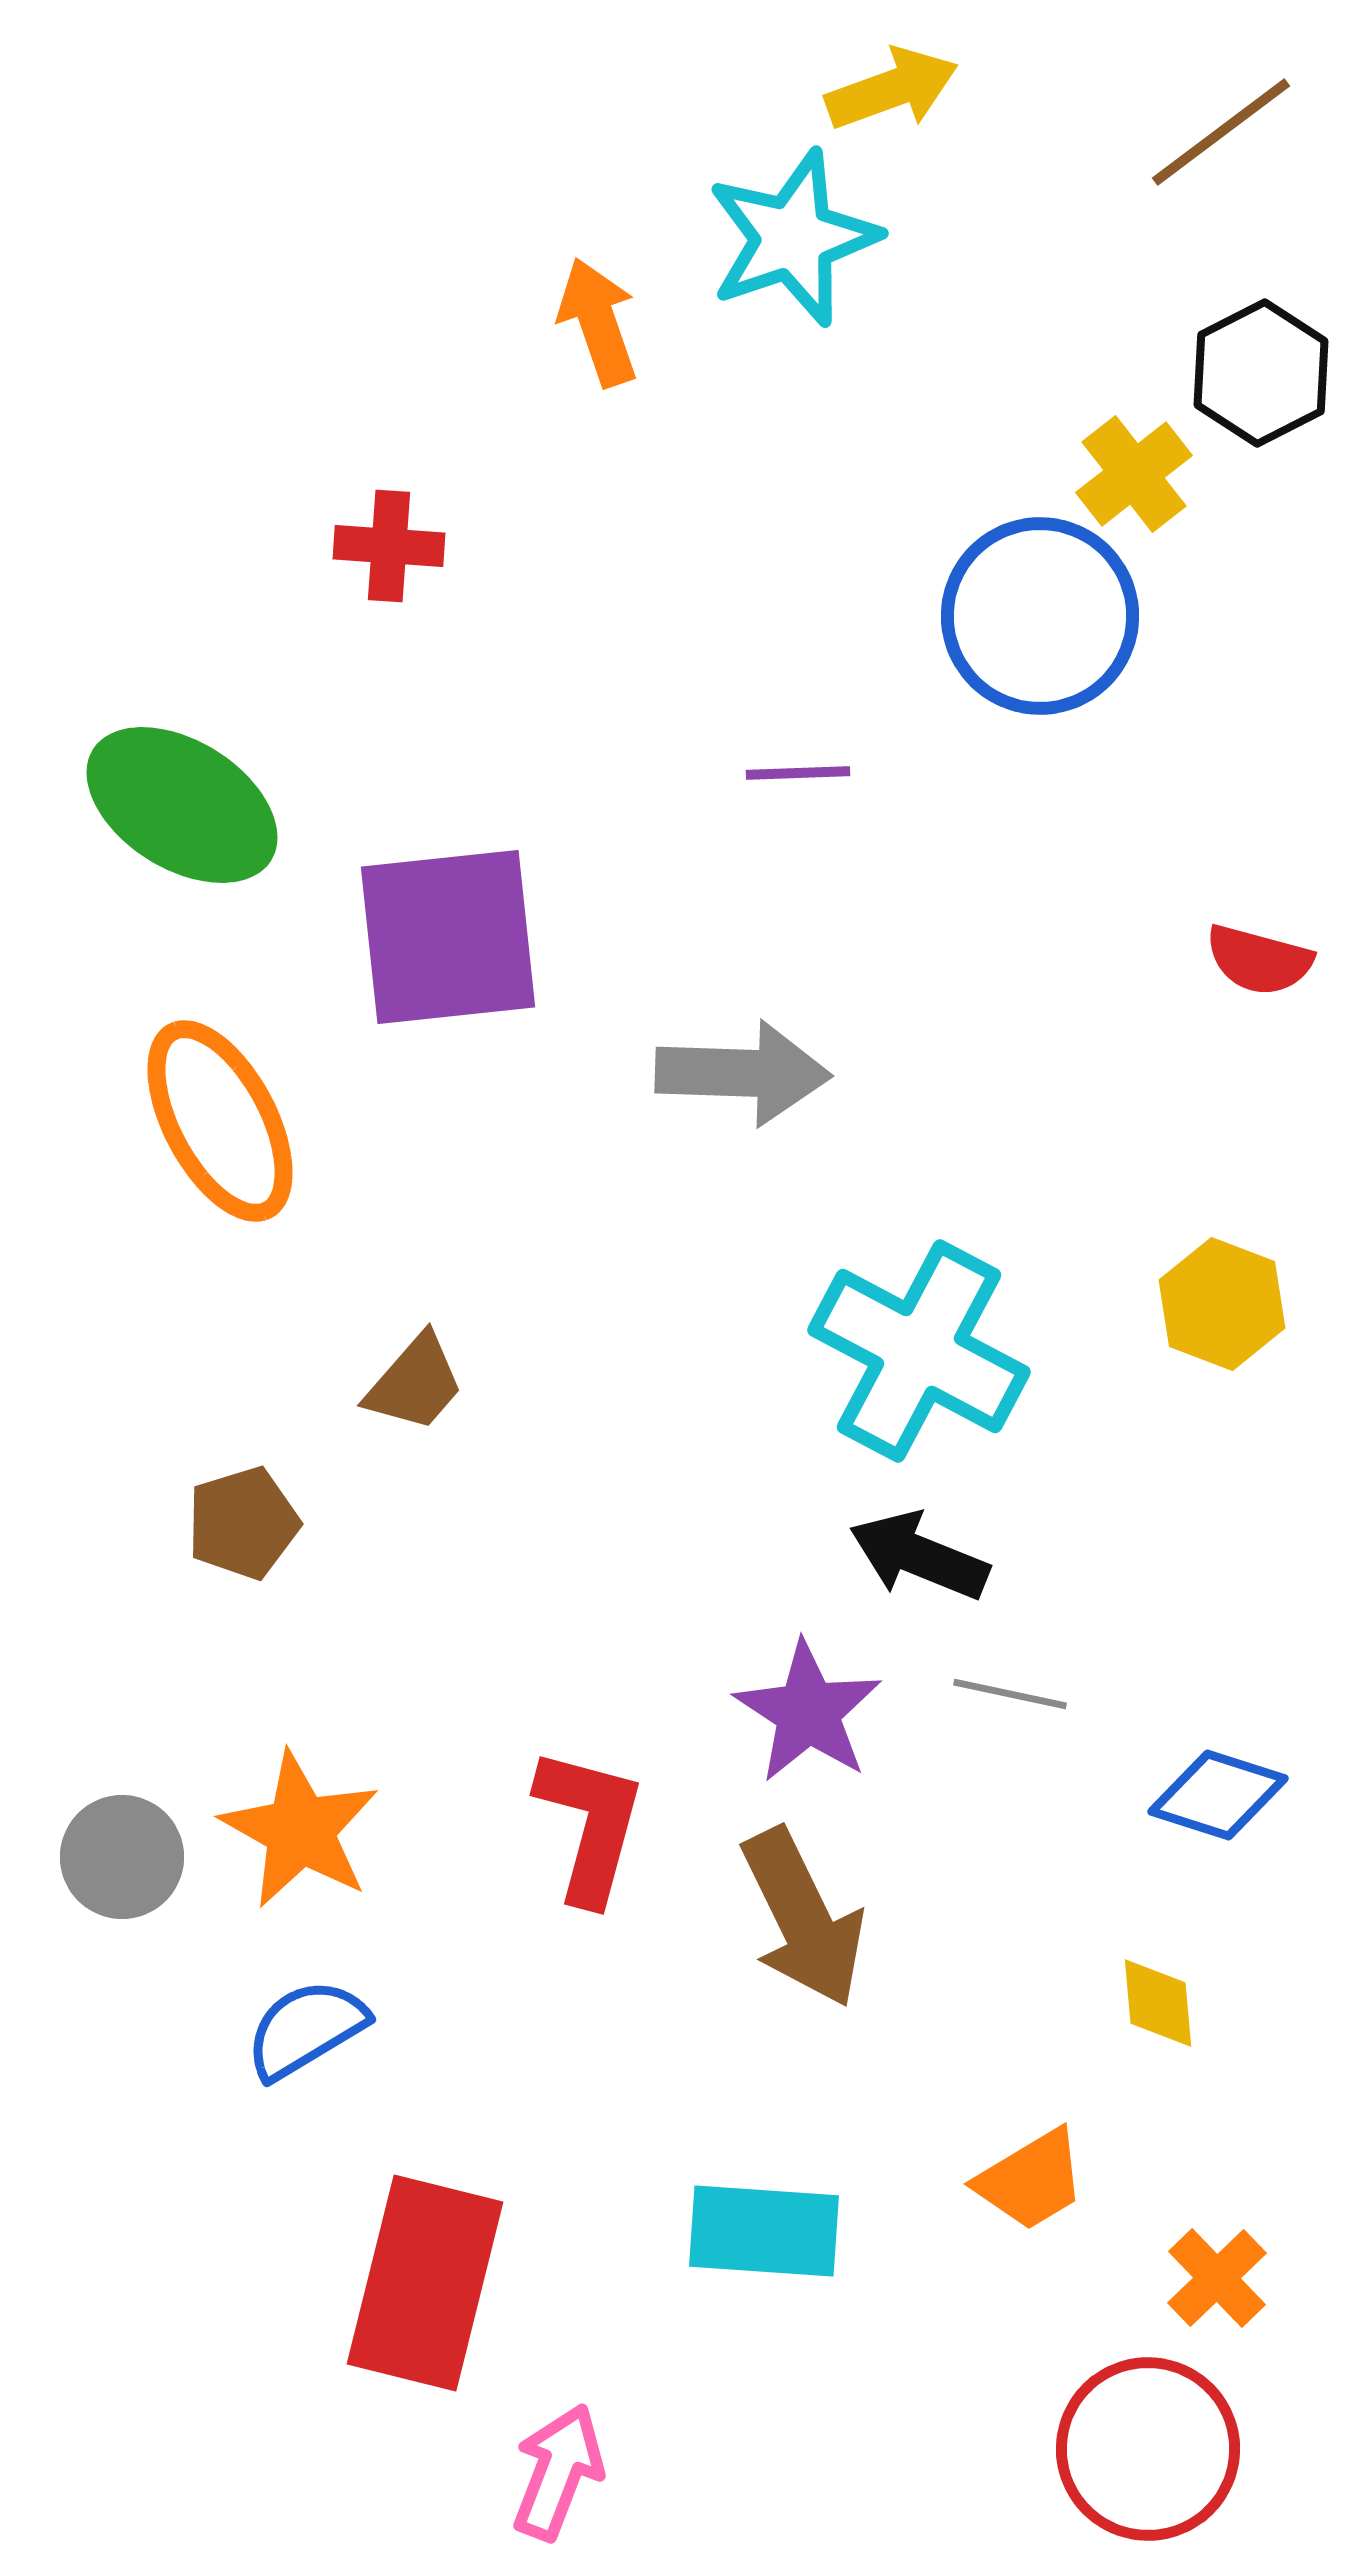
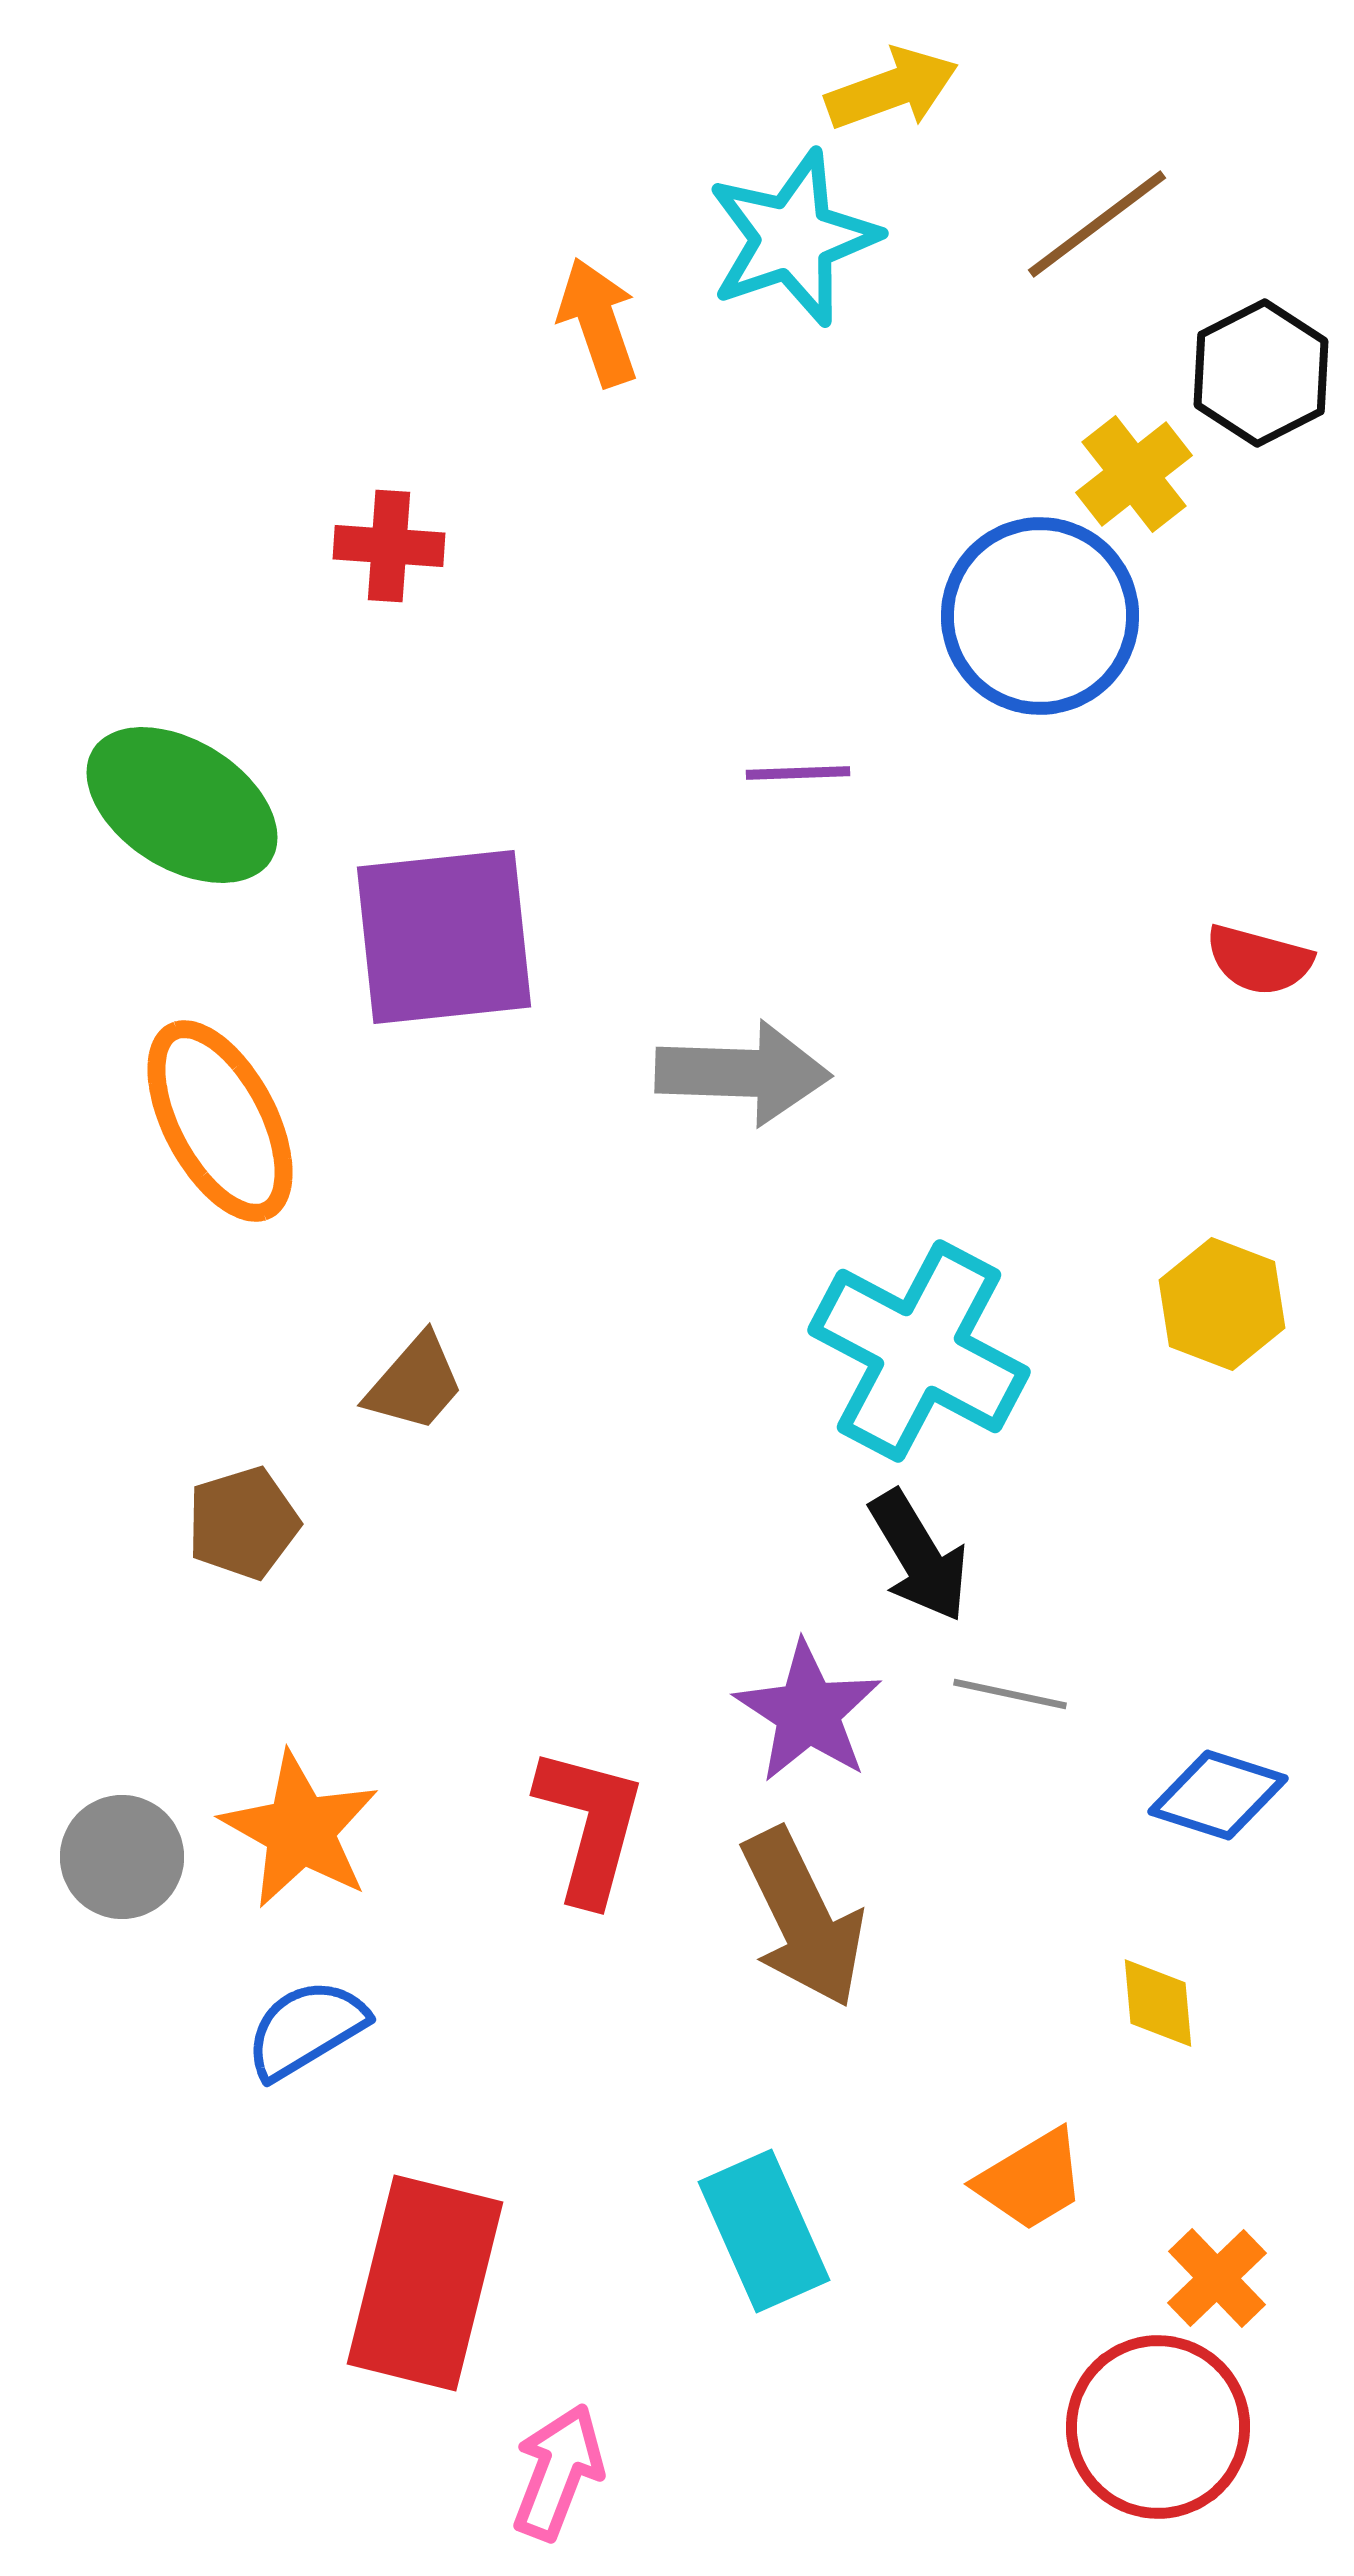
brown line: moved 124 px left, 92 px down
purple square: moved 4 px left
black arrow: rotated 143 degrees counterclockwise
cyan rectangle: rotated 62 degrees clockwise
red circle: moved 10 px right, 22 px up
